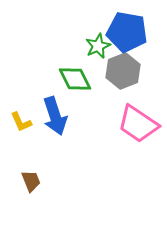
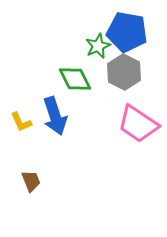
gray hexagon: moved 1 px right, 1 px down; rotated 12 degrees counterclockwise
